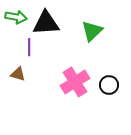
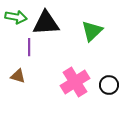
brown triangle: moved 2 px down
